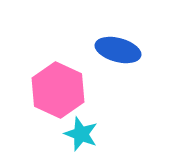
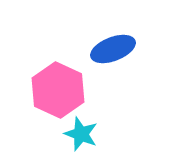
blue ellipse: moved 5 px left, 1 px up; rotated 36 degrees counterclockwise
